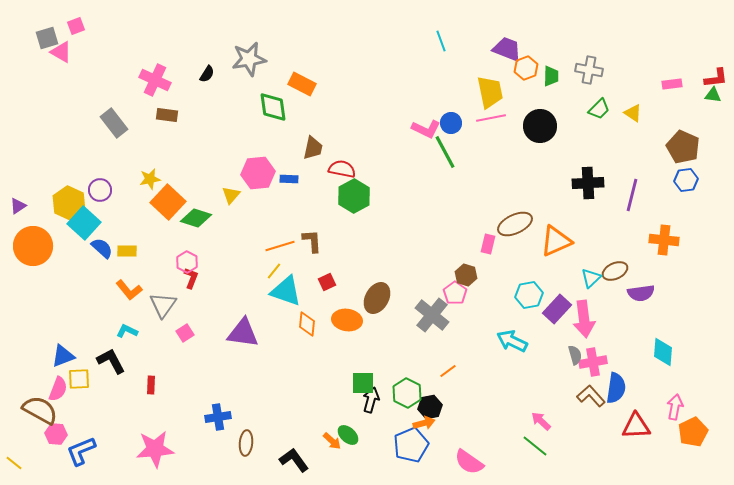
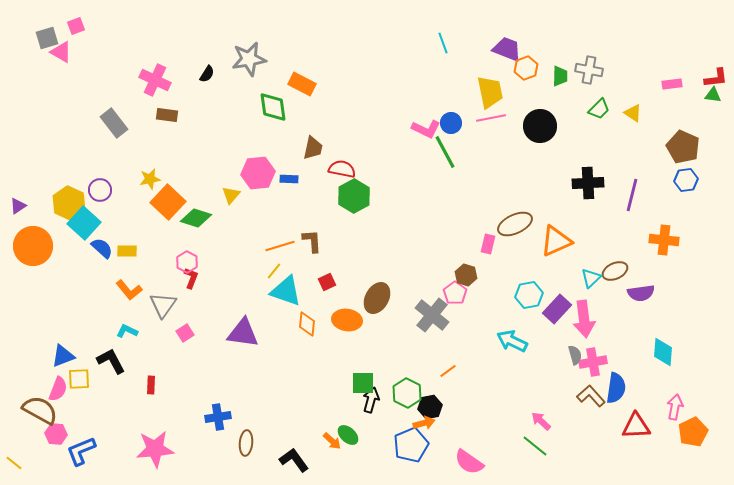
cyan line at (441, 41): moved 2 px right, 2 px down
green trapezoid at (551, 76): moved 9 px right
